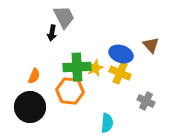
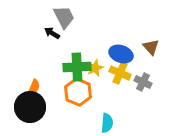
black arrow: rotated 112 degrees clockwise
brown triangle: moved 2 px down
orange semicircle: moved 11 px down
orange hexagon: moved 8 px right, 1 px down; rotated 16 degrees clockwise
gray cross: moved 3 px left, 19 px up
